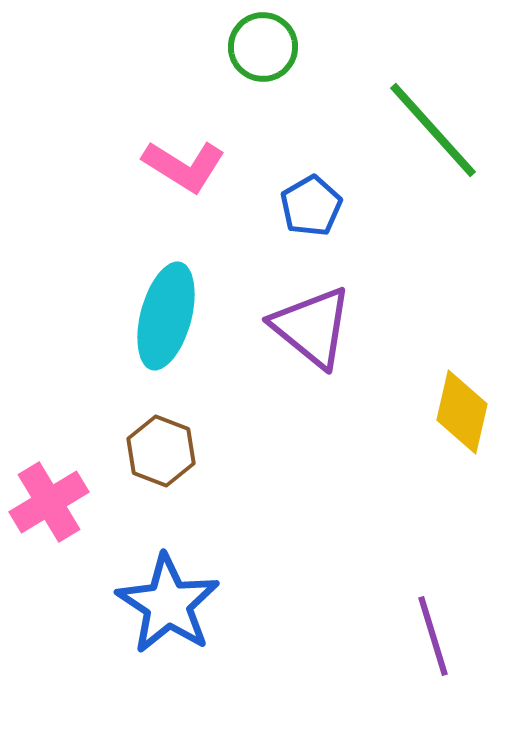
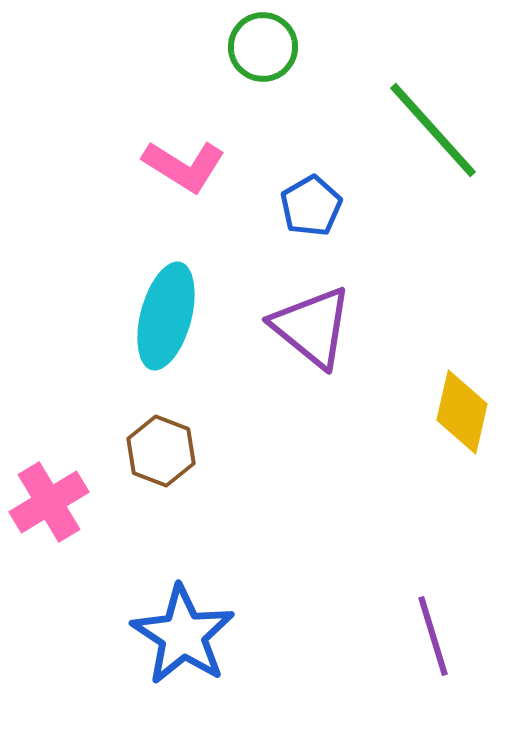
blue star: moved 15 px right, 31 px down
